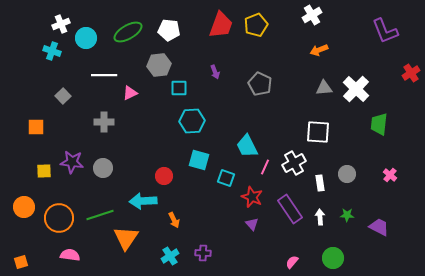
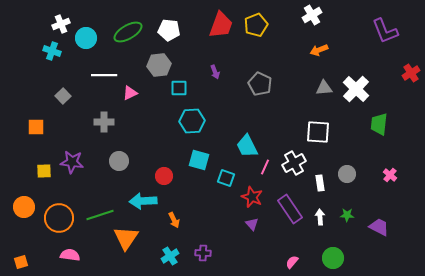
gray circle at (103, 168): moved 16 px right, 7 px up
